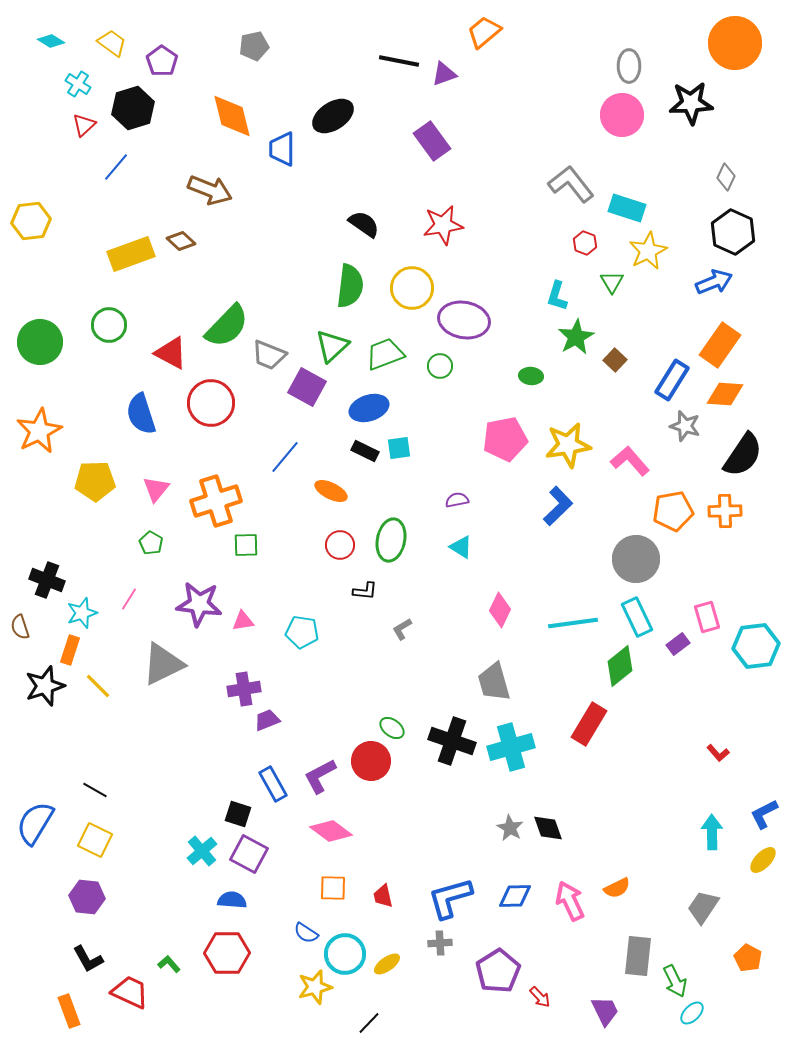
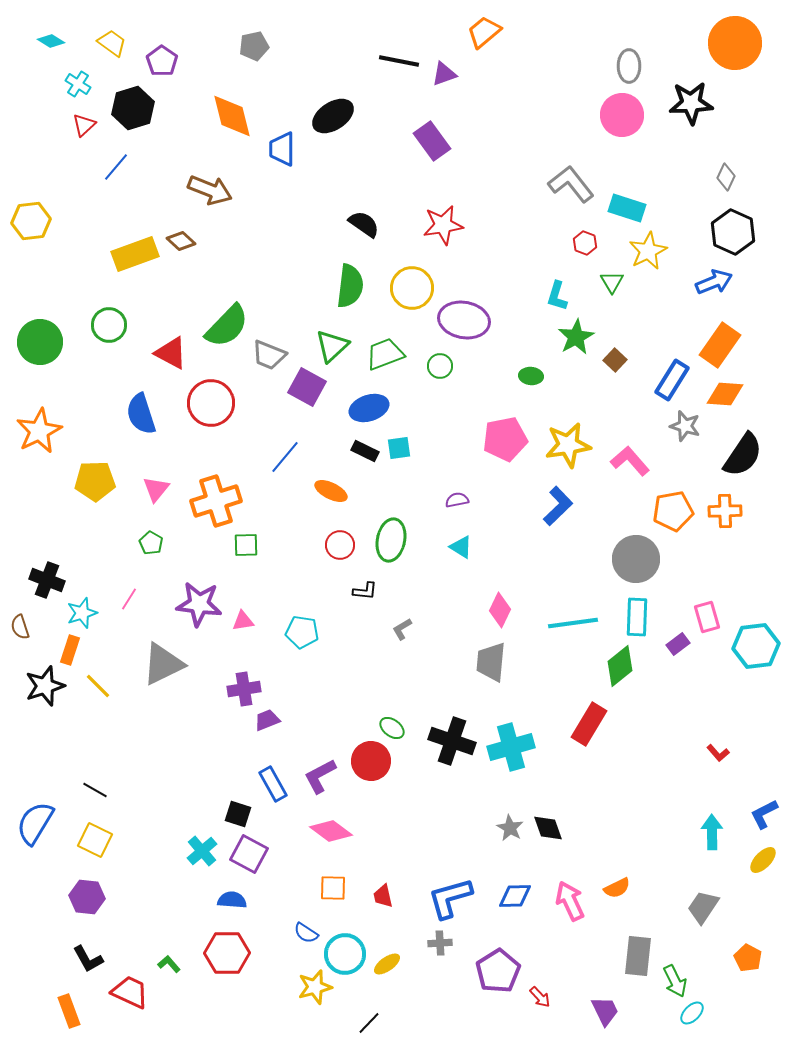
yellow rectangle at (131, 254): moved 4 px right
cyan rectangle at (637, 617): rotated 27 degrees clockwise
gray trapezoid at (494, 682): moved 3 px left, 20 px up; rotated 21 degrees clockwise
